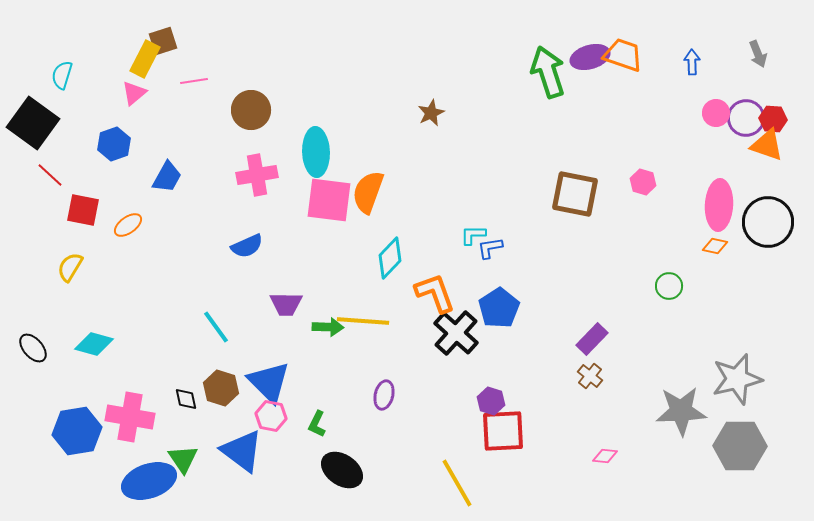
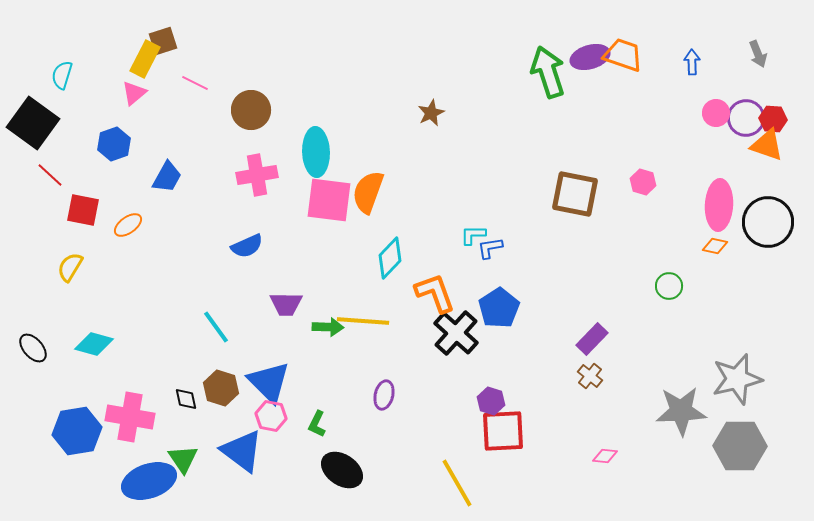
pink line at (194, 81): moved 1 px right, 2 px down; rotated 36 degrees clockwise
